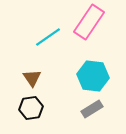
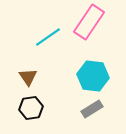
brown triangle: moved 4 px left, 1 px up
